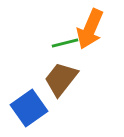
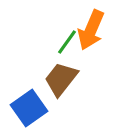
orange arrow: moved 1 px right, 1 px down
green line: moved 2 px right, 1 px up; rotated 40 degrees counterclockwise
